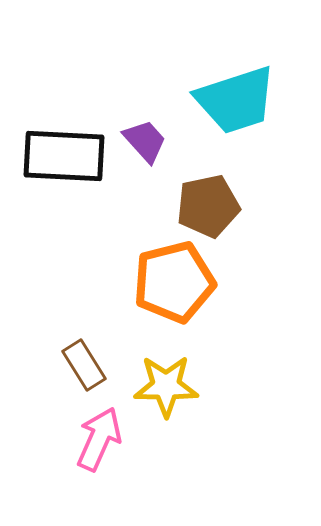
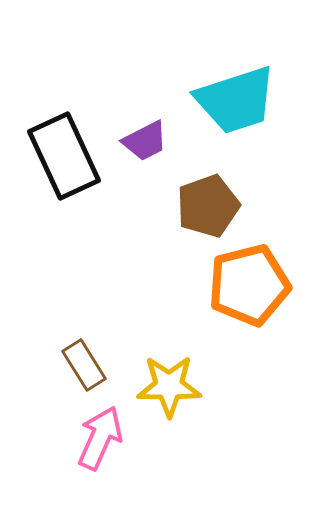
purple trapezoid: rotated 105 degrees clockwise
black rectangle: rotated 62 degrees clockwise
brown pentagon: rotated 8 degrees counterclockwise
orange pentagon: moved 75 px right, 3 px down
yellow star: moved 3 px right
pink arrow: moved 1 px right, 1 px up
